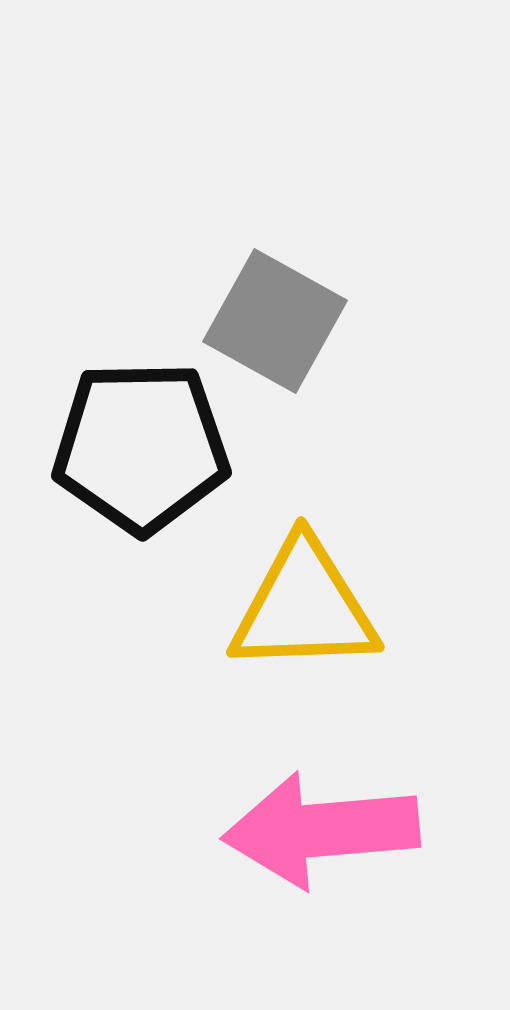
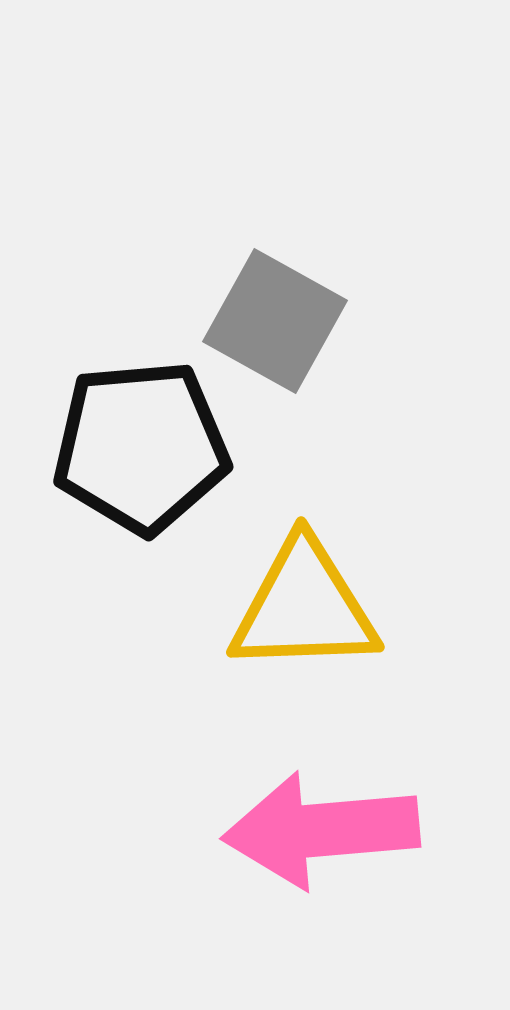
black pentagon: rotated 4 degrees counterclockwise
